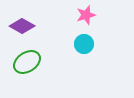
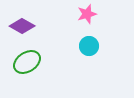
pink star: moved 1 px right, 1 px up
cyan circle: moved 5 px right, 2 px down
